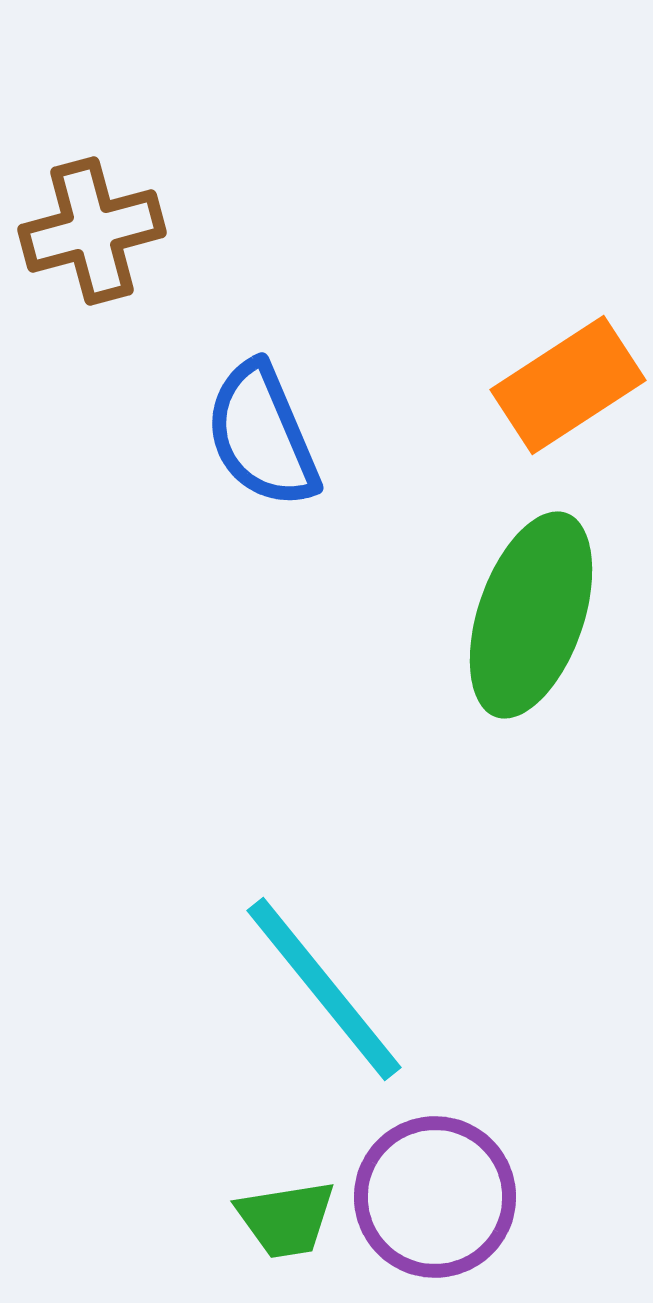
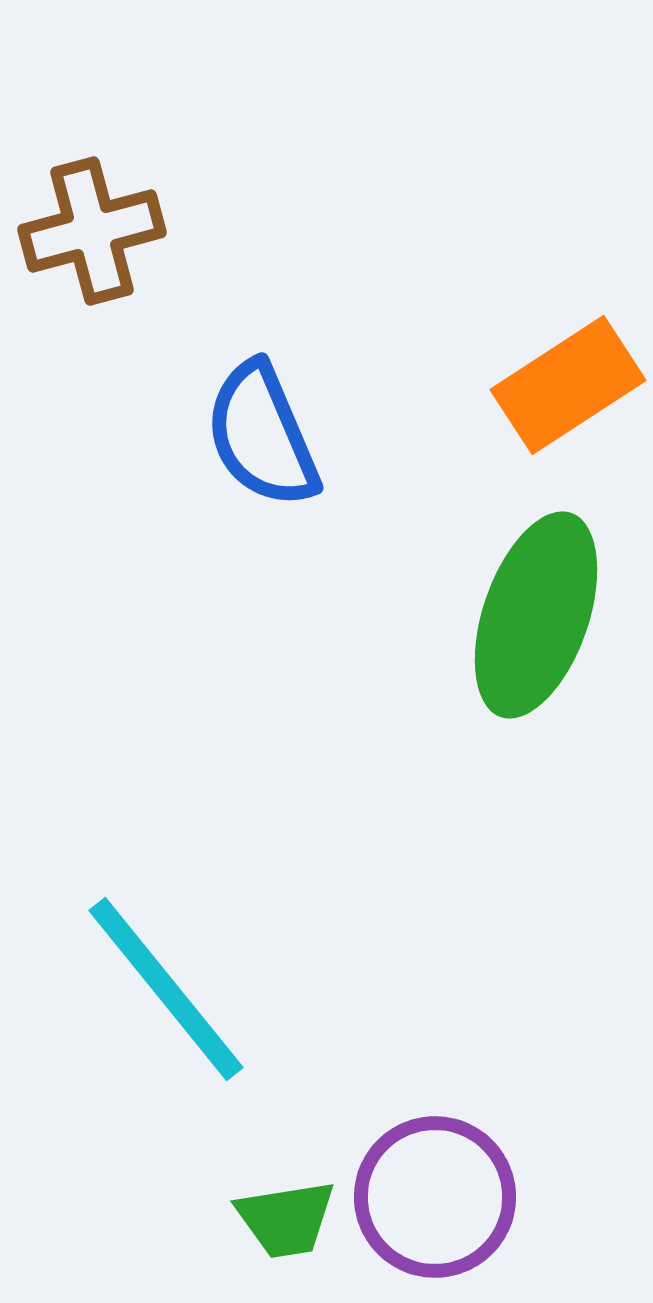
green ellipse: moved 5 px right
cyan line: moved 158 px left
